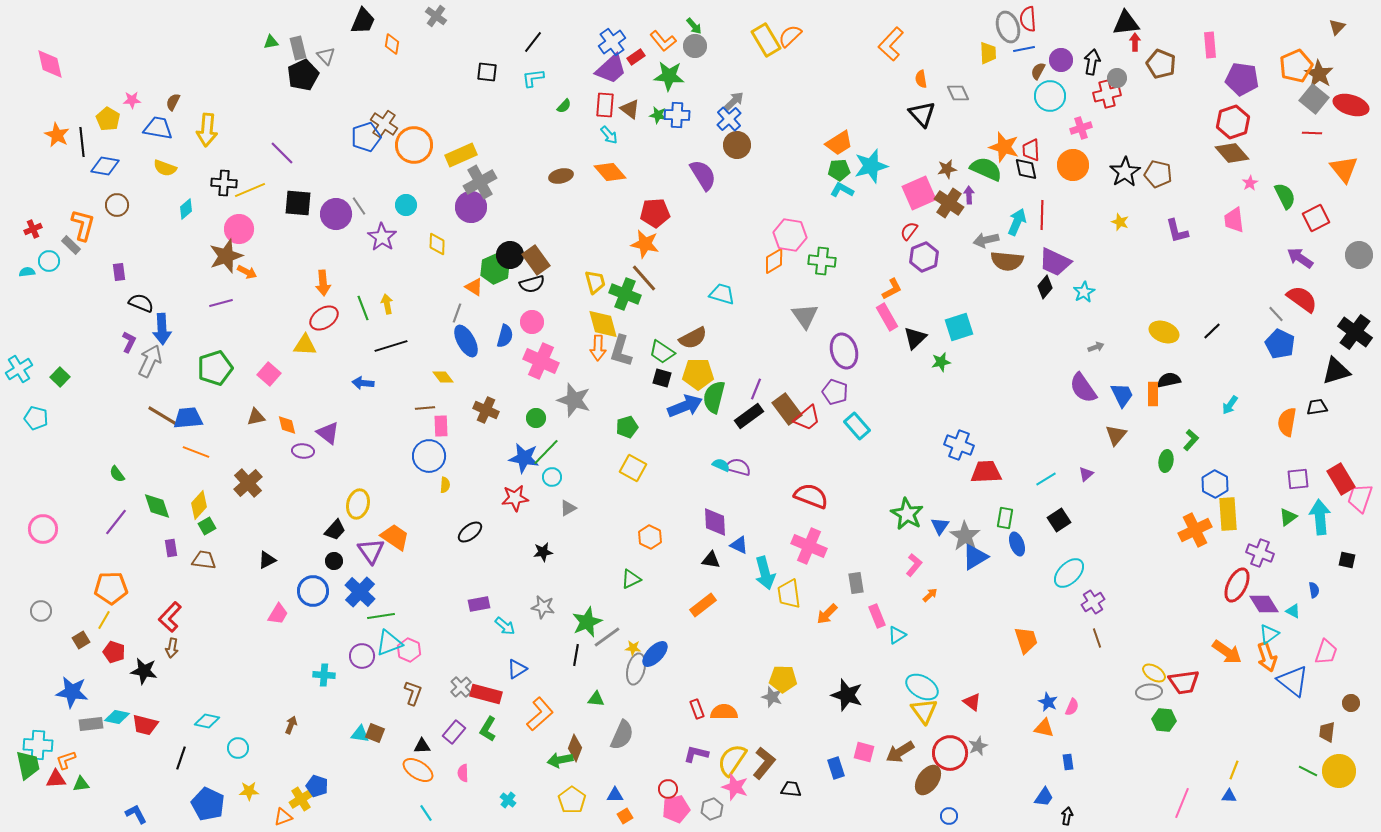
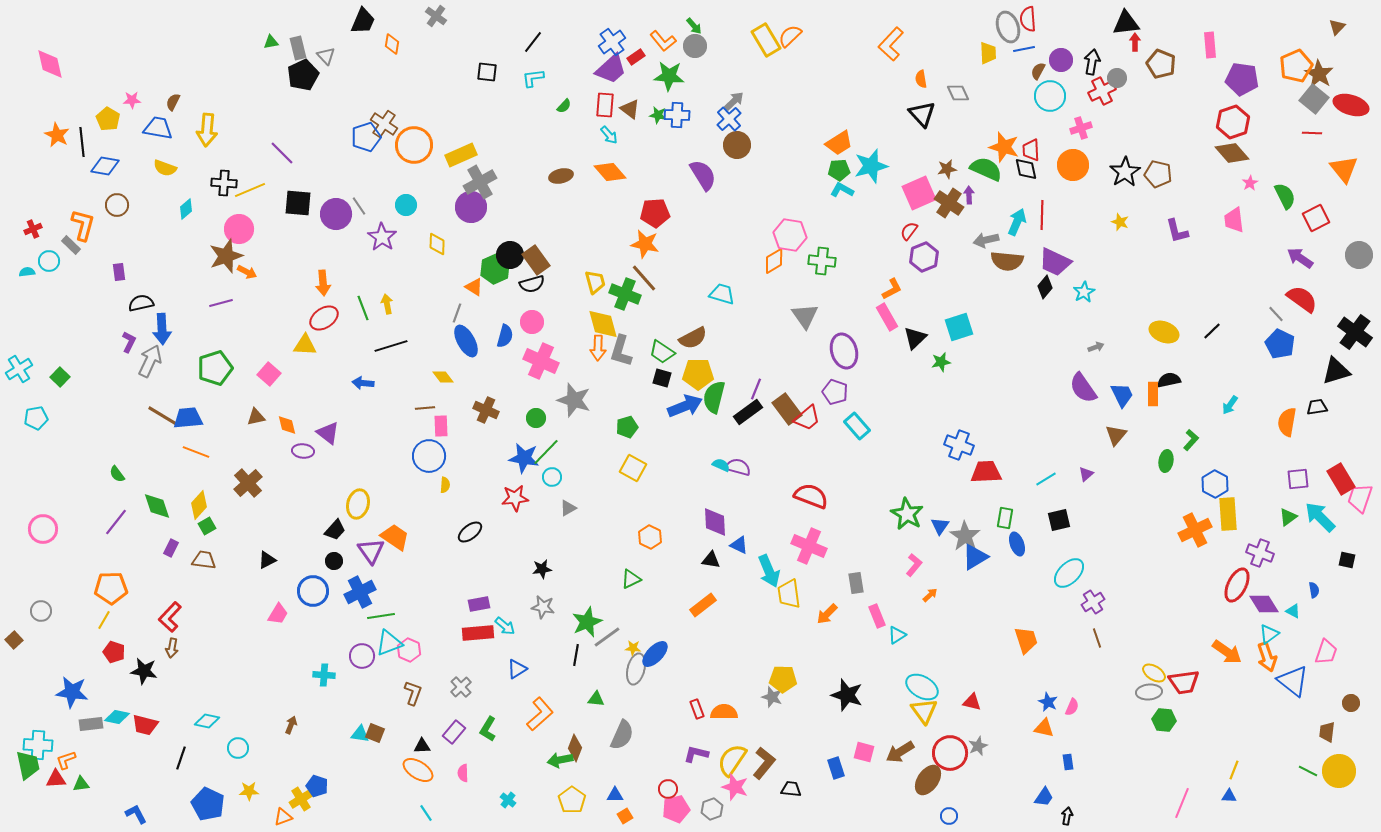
red cross at (1107, 94): moved 5 px left, 3 px up; rotated 12 degrees counterclockwise
black semicircle at (141, 303): rotated 35 degrees counterclockwise
black rectangle at (749, 416): moved 1 px left, 4 px up
cyan pentagon at (36, 418): rotated 25 degrees counterclockwise
cyan arrow at (1320, 517): rotated 40 degrees counterclockwise
black square at (1059, 520): rotated 20 degrees clockwise
purple rectangle at (171, 548): rotated 36 degrees clockwise
black star at (543, 552): moved 1 px left, 17 px down
cyan arrow at (765, 573): moved 4 px right, 2 px up; rotated 8 degrees counterclockwise
blue cross at (360, 592): rotated 20 degrees clockwise
brown square at (81, 640): moved 67 px left; rotated 12 degrees counterclockwise
red rectangle at (486, 694): moved 8 px left, 61 px up; rotated 20 degrees counterclockwise
red triangle at (972, 702): rotated 24 degrees counterclockwise
